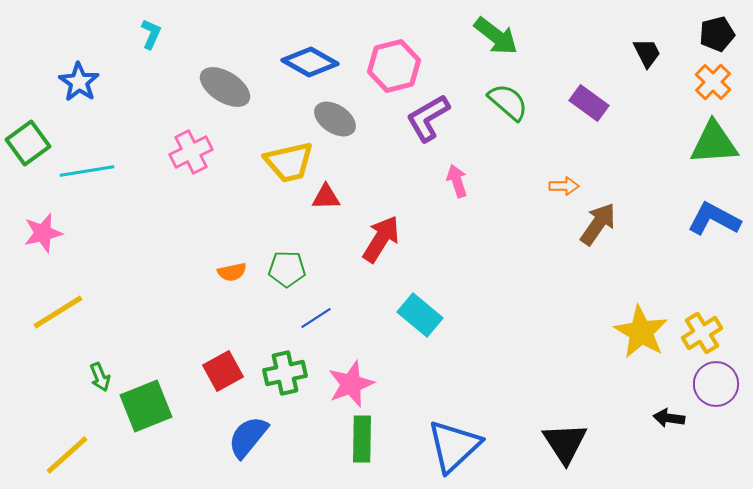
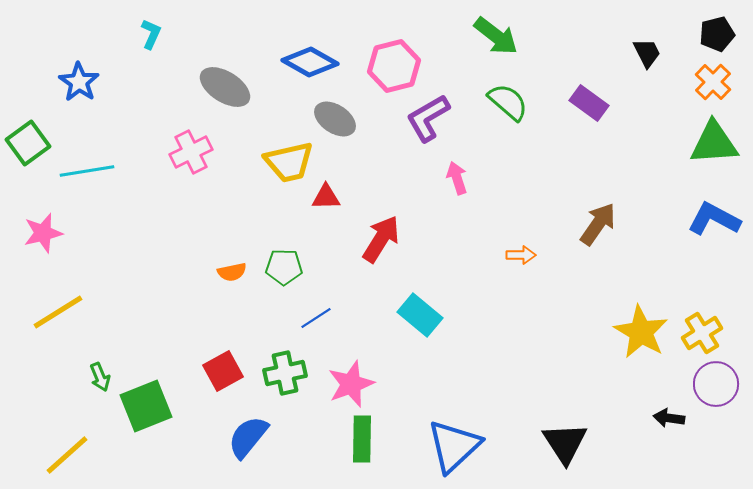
pink arrow at (457, 181): moved 3 px up
orange arrow at (564, 186): moved 43 px left, 69 px down
green pentagon at (287, 269): moved 3 px left, 2 px up
